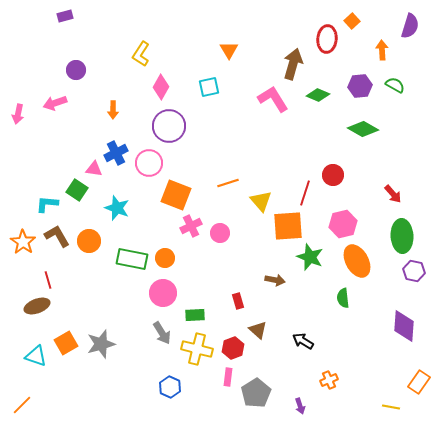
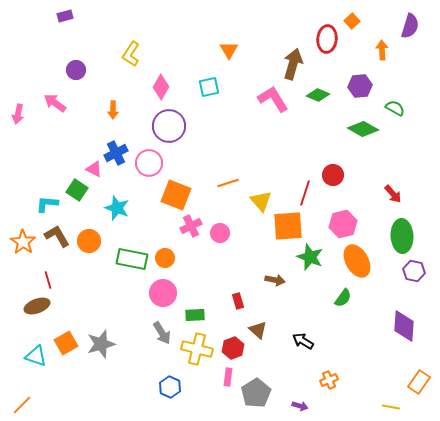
yellow L-shape at (141, 54): moved 10 px left
green semicircle at (395, 85): moved 23 px down
pink arrow at (55, 103): rotated 55 degrees clockwise
pink triangle at (94, 169): rotated 18 degrees clockwise
green semicircle at (343, 298): rotated 138 degrees counterclockwise
purple arrow at (300, 406): rotated 56 degrees counterclockwise
